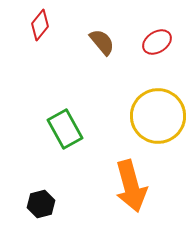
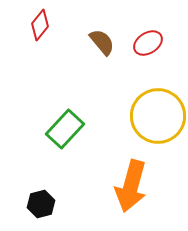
red ellipse: moved 9 px left, 1 px down
green rectangle: rotated 72 degrees clockwise
orange arrow: rotated 30 degrees clockwise
